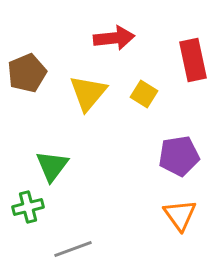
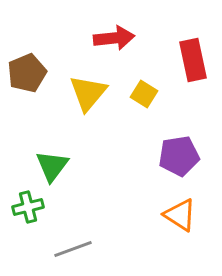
orange triangle: rotated 21 degrees counterclockwise
